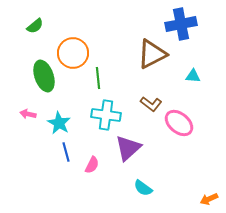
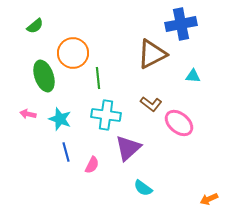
cyan star: moved 1 px right, 4 px up; rotated 10 degrees counterclockwise
